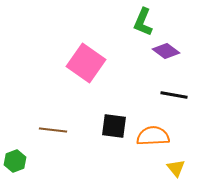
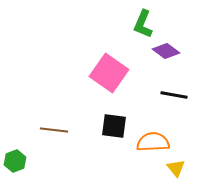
green L-shape: moved 2 px down
pink square: moved 23 px right, 10 px down
brown line: moved 1 px right
orange semicircle: moved 6 px down
